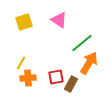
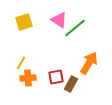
green line: moved 7 px left, 15 px up
